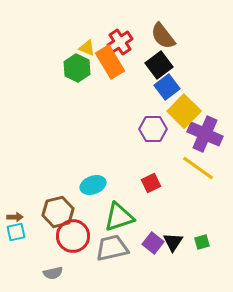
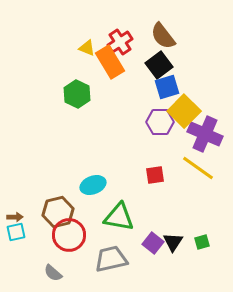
green hexagon: moved 26 px down
blue square: rotated 20 degrees clockwise
purple hexagon: moved 7 px right, 7 px up
red square: moved 4 px right, 8 px up; rotated 18 degrees clockwise
green triangle: rotated 28 degrees clockwise
red circle: moved 4 px left, 1 px up
gray trapezoid: moved 1 px left, 11 px down
gray semicircle: rotated 54 degrees clockwise
